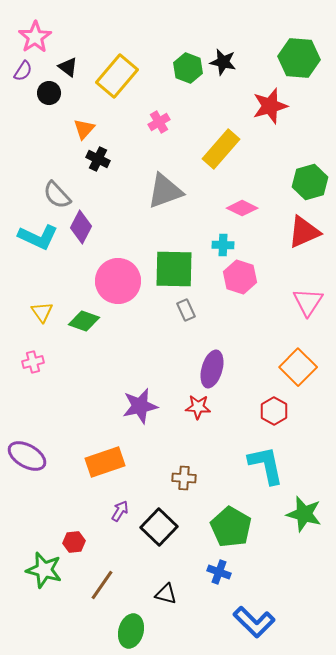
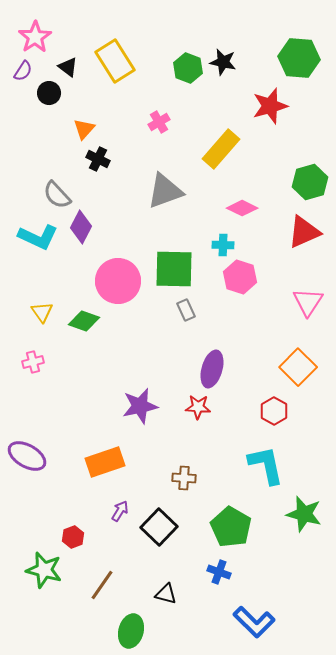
yellow rectangle at (117, 76): moved 2 px left, 15 px up; rotated 72 degrees counterclockwise
red hexagon at (74, 542): moved 1 px left, 5 px up; rotated 15 degrees counterclockwise
